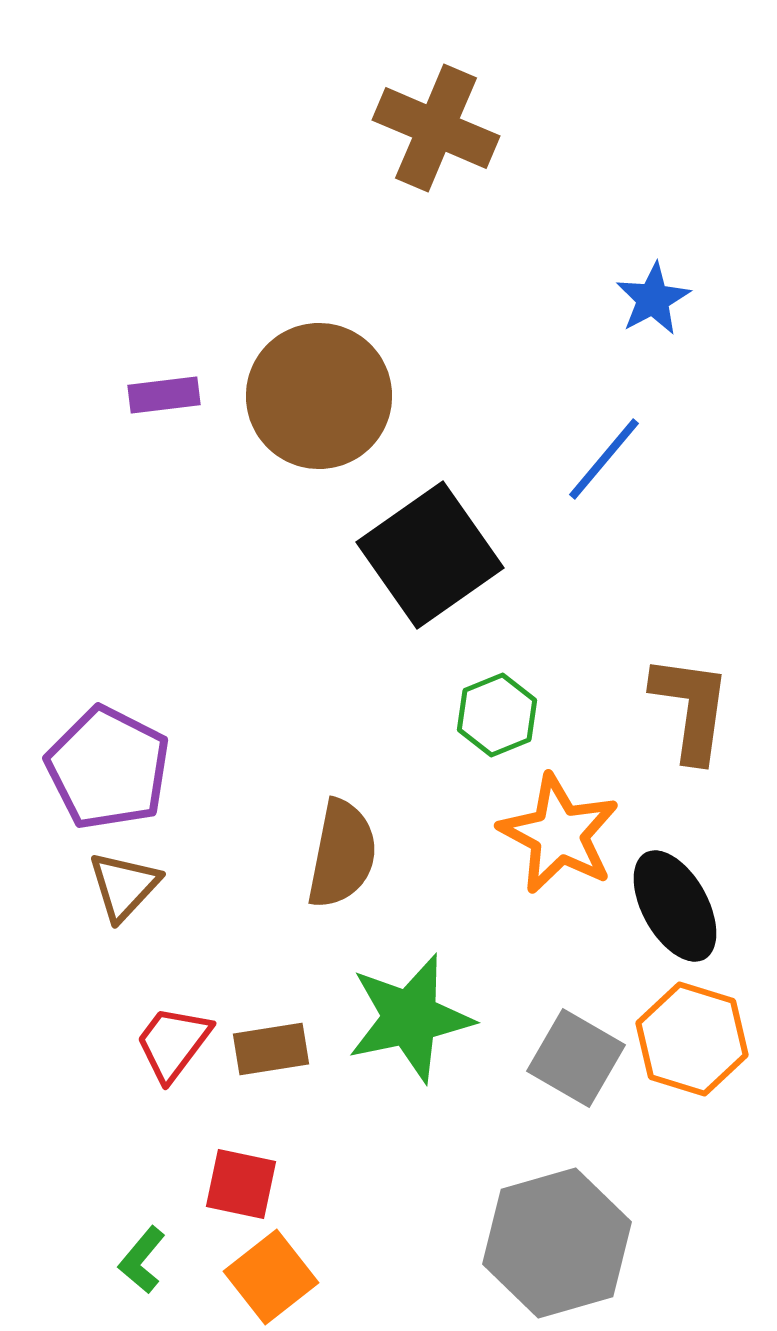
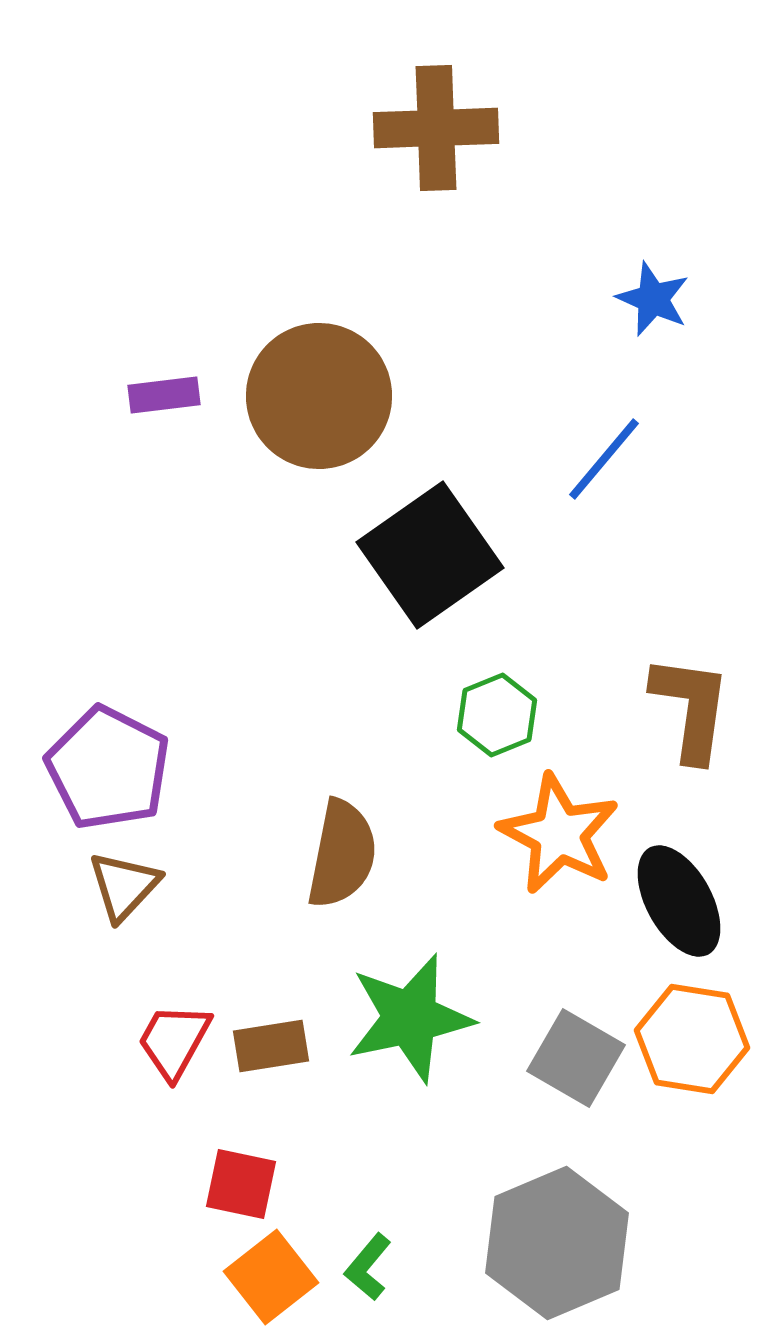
brown cross: rotated 25 degrees counterclockwise
blue star: rotated 20 degrees counterclockwise
black ellipse: moved 4 px right, 5 px up
orange hexagon: rotated 8 degrees counterclockwise
red trapezoid: moved 1 px right, 2 px up; rotated 8 degrees counterclockwise
brown rectangle: moved 3 px up
gray hexagon: rotated 7 degrees counterclockwise
green L-shape: moved 226 px right, 7 px down
